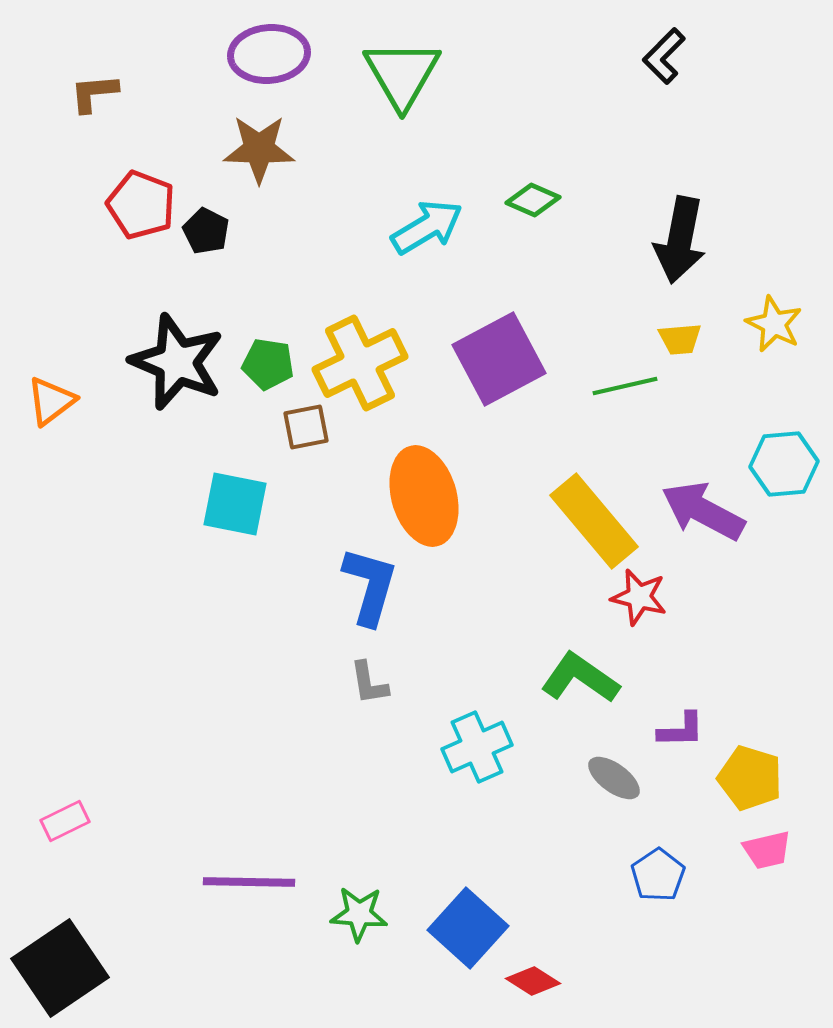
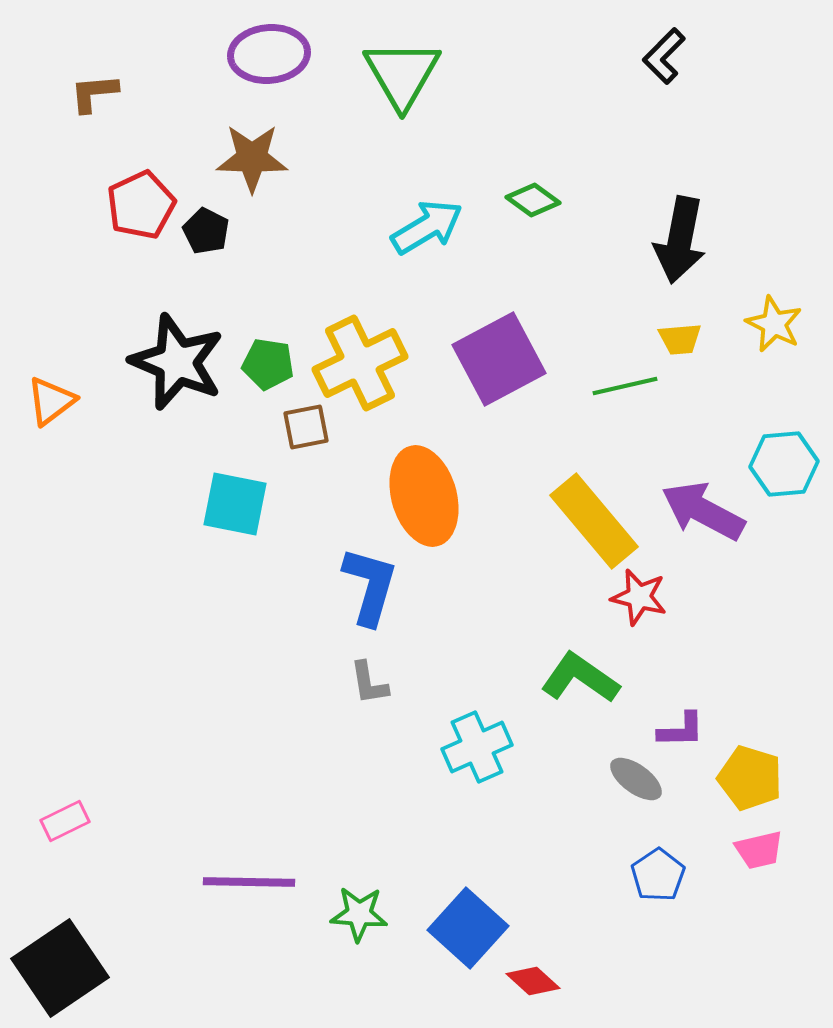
brown star: moved 7 px left, 9 px down
green diamond: rotated 12 degrees clockwise
red pentagon: rotated 26 degrees clockwise
gray ellipse: moved 22 px right, 1 px down
pink trapezoid: moved 8 px left
red diamond: rotated 10 degrees clockwise
